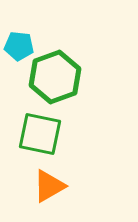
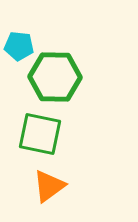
green hexagon: rotated 21 degrees clockwise
orange triangle: rotated 6 degrees counterclockwise
